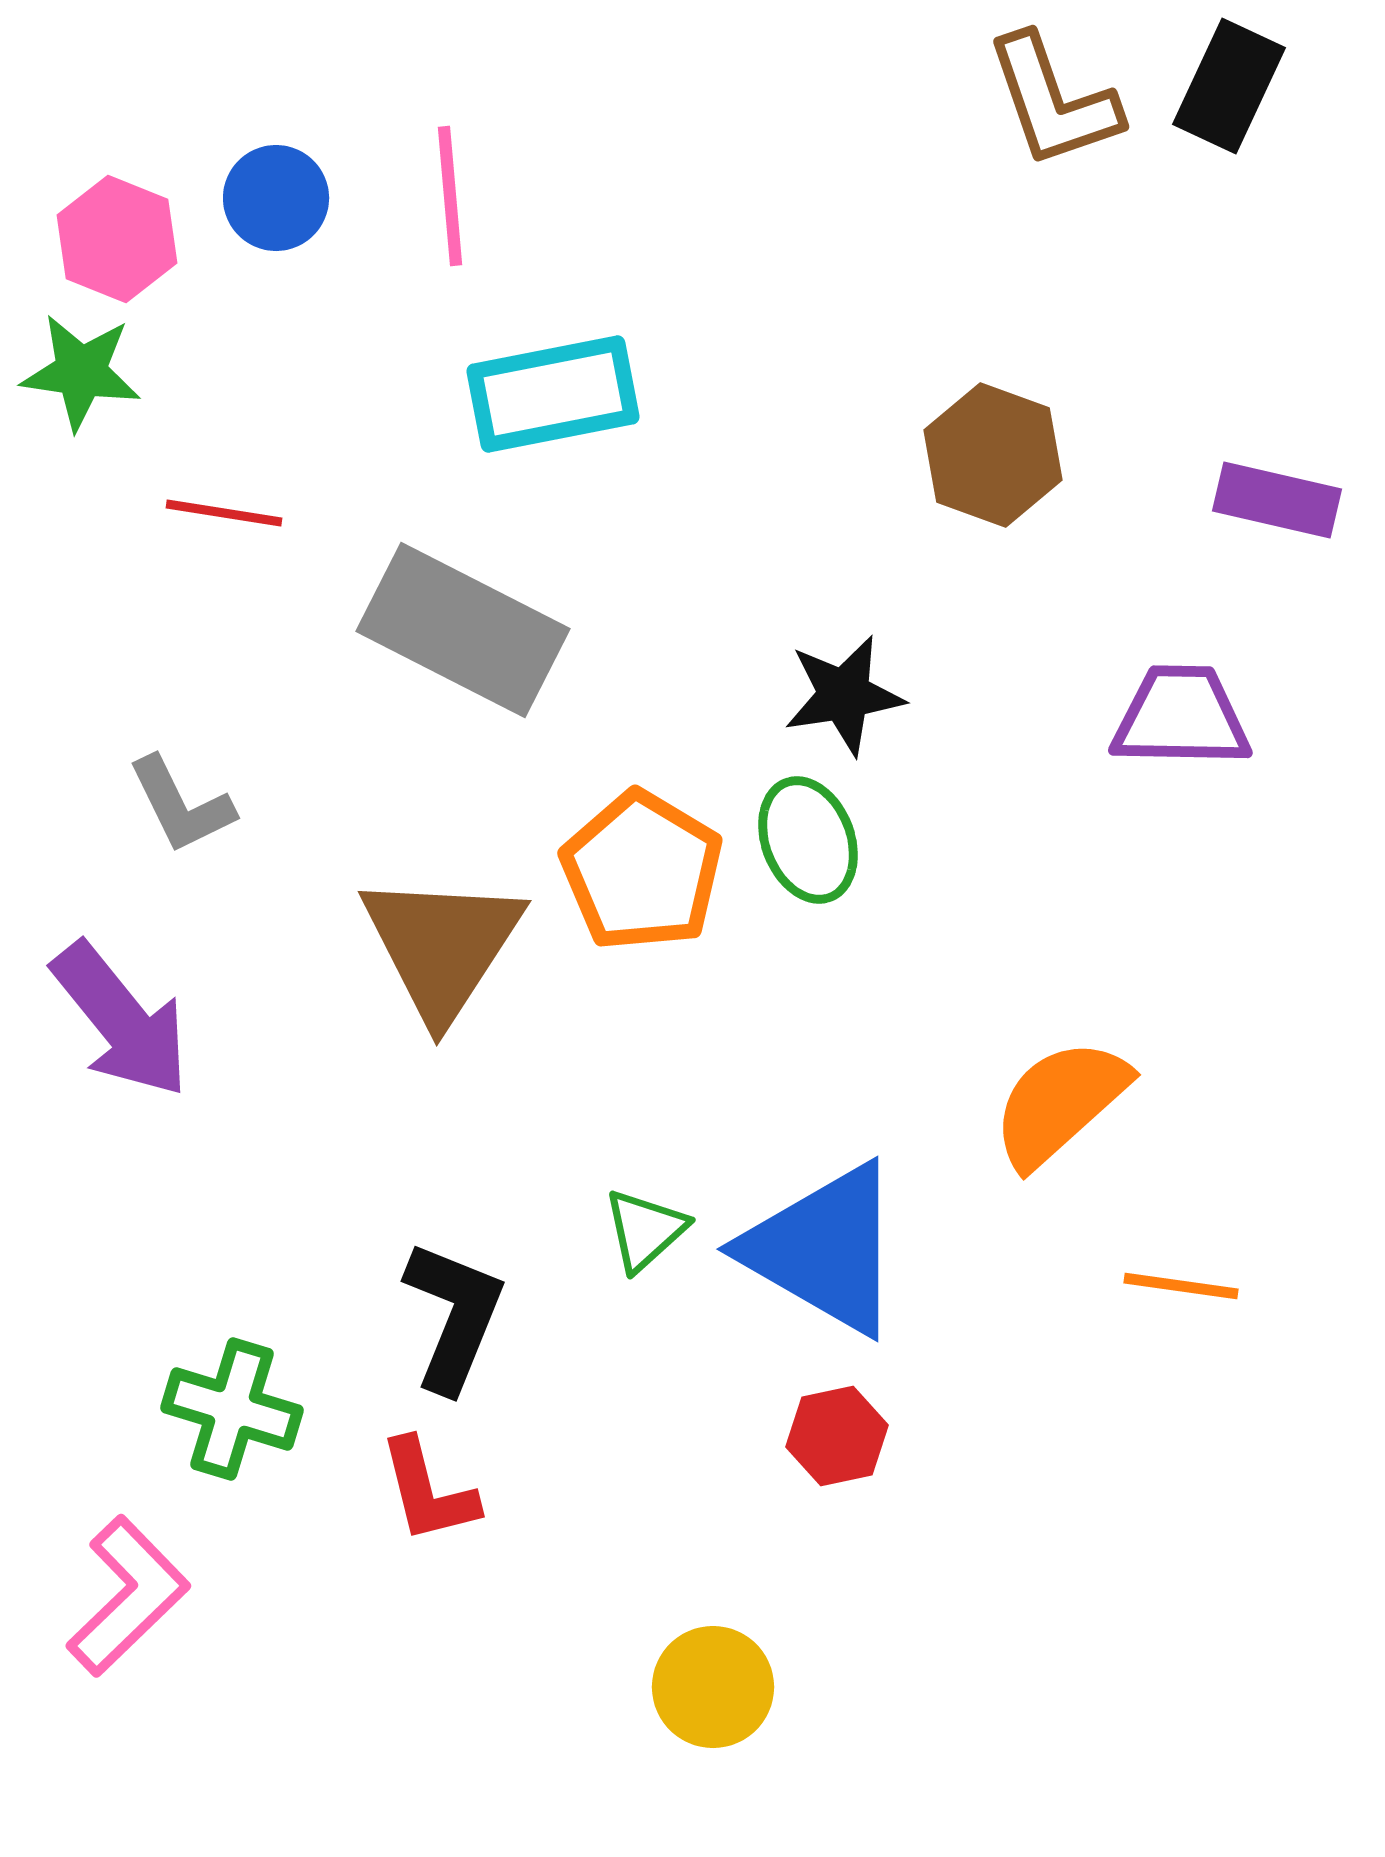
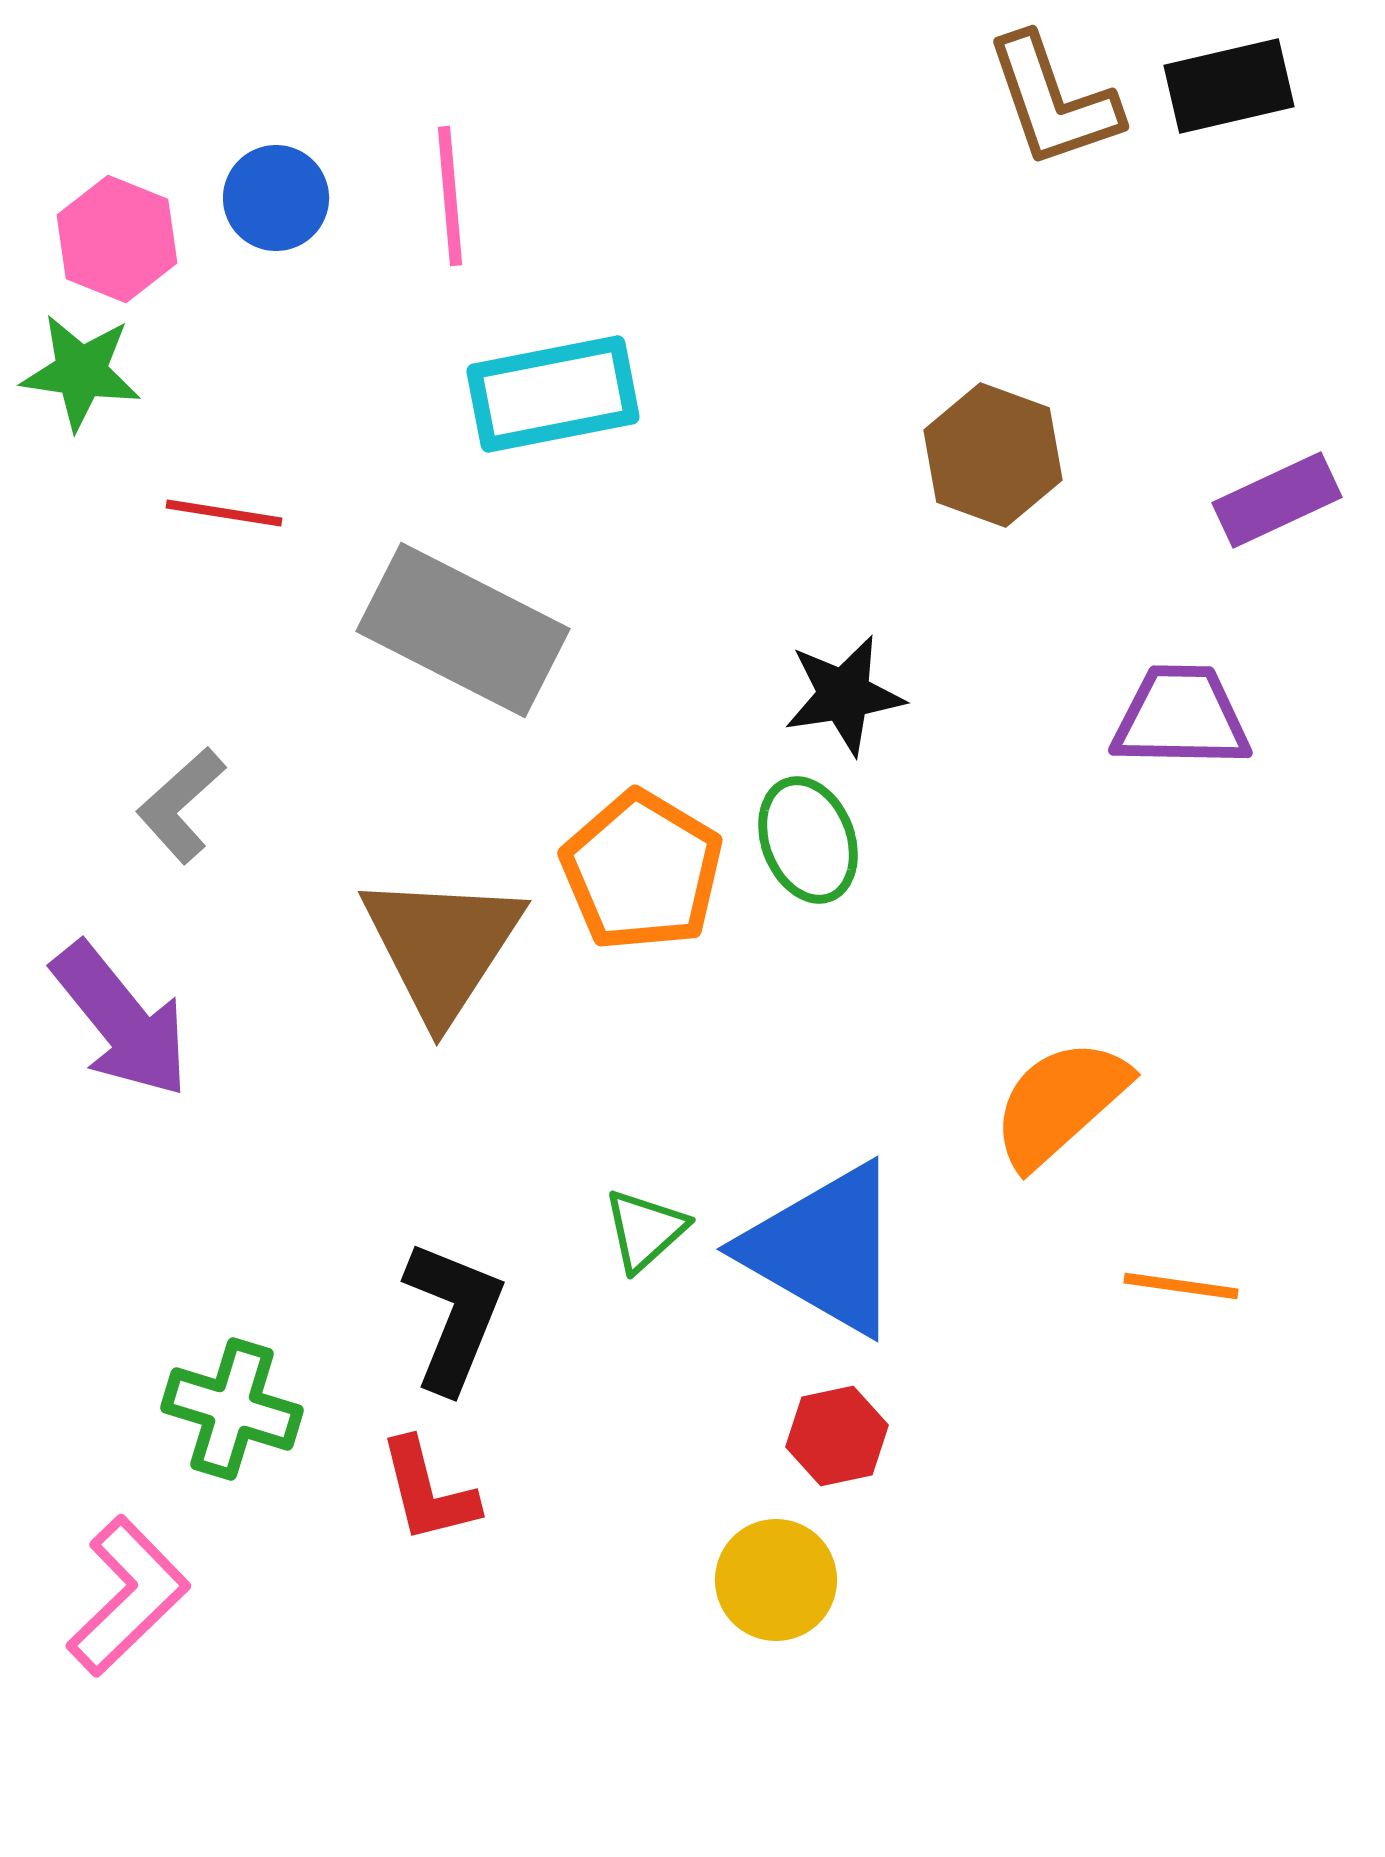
black rectangle: rotated 52 degrees clockwise
purple rectangle: rotated 38 degrees counterclockwise
gray L-shape: rotated 74 degrees clockwise
yellow circle: moved 63 px right, 107 px up
